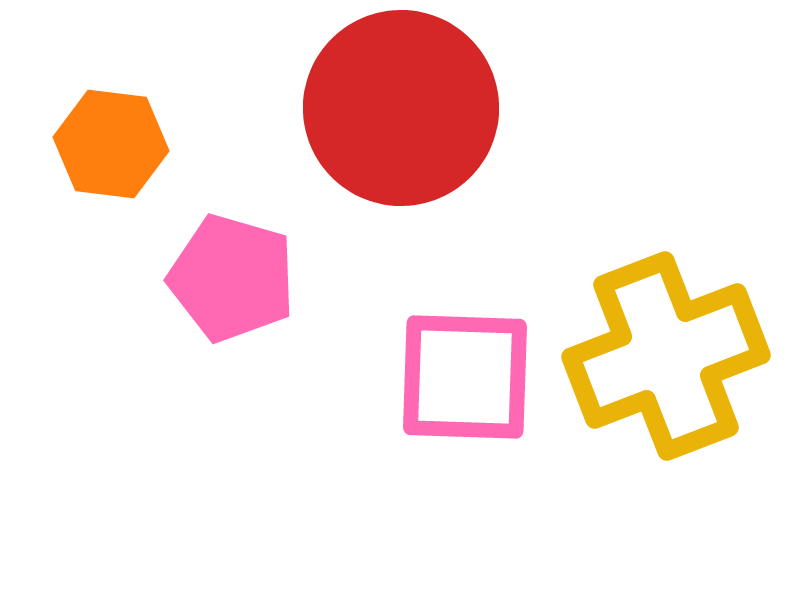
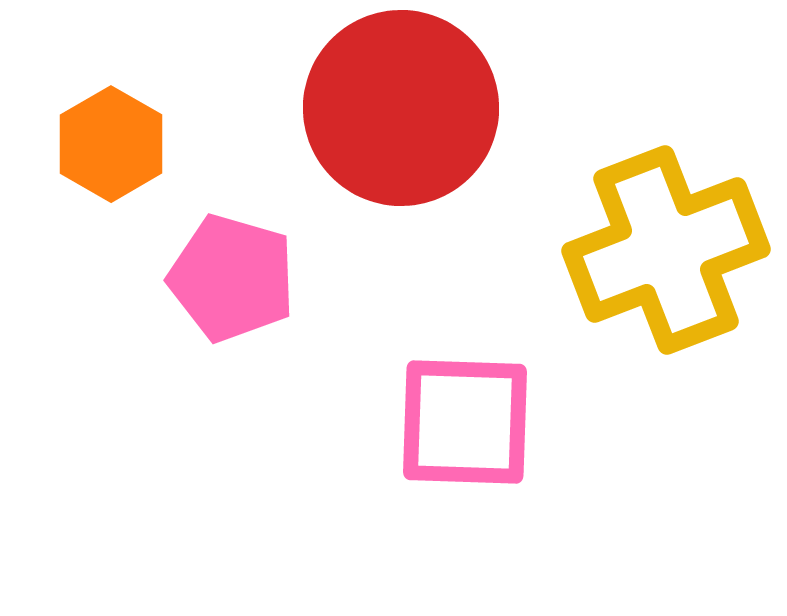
orange hexagon: rotated 23 degrees clockwise
yellow cross: moved 106 px up
pink square: moved 45 px down
